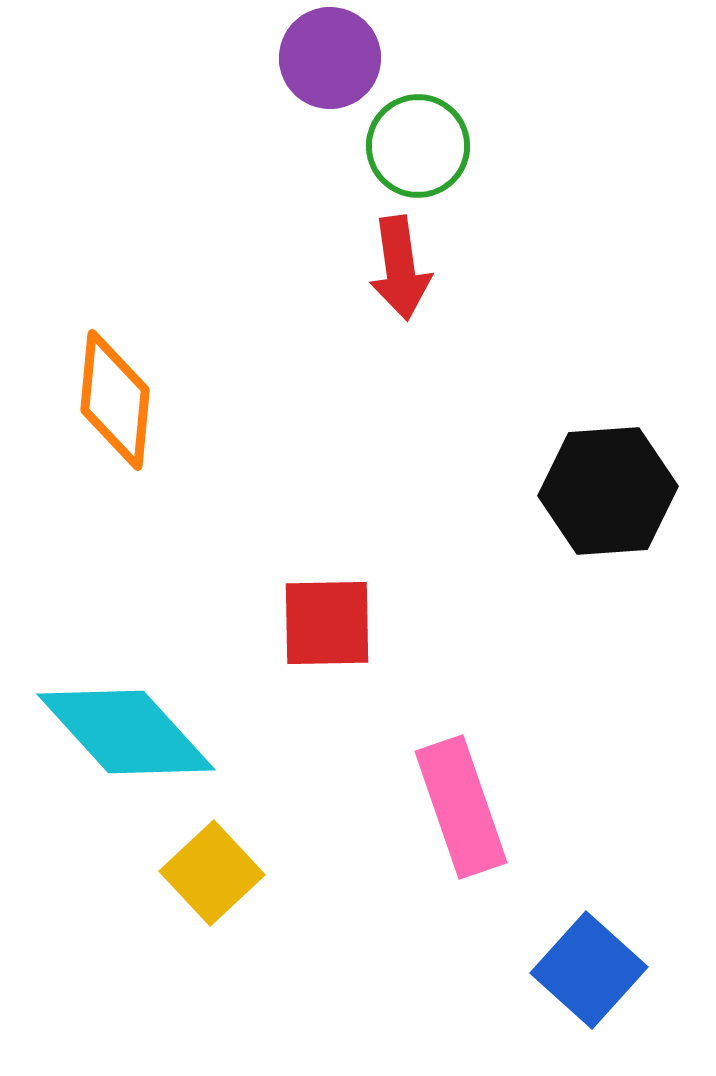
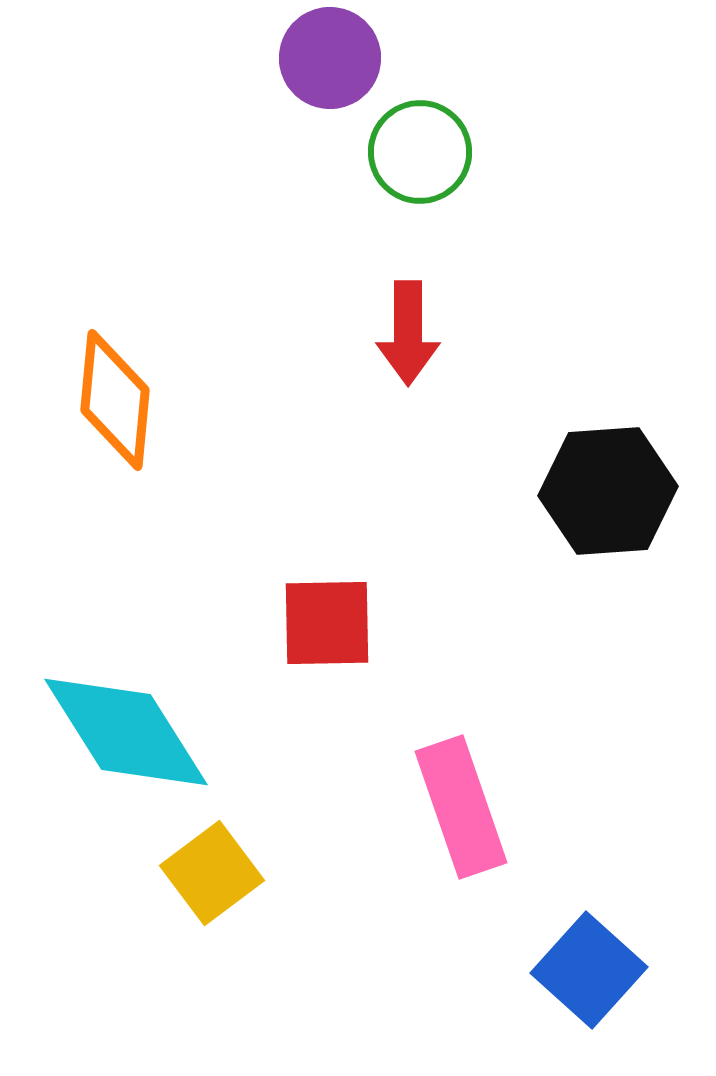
green circle: moved 2 px right, 6 px down
red arrow: moved 8 px right, 65 px down; rotated 8 degrees clockwise
cyan diamond: rotated 10 degrees clockwise
yellow square: rotated 6 degrees clockwise
